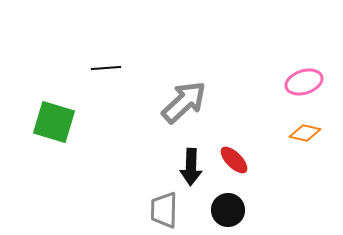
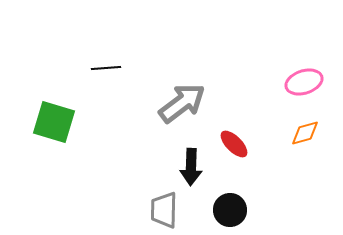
gray arrow: moved 2 px left, 1 px down; rotated 6 degrees clockwise
orange diamond: rotated 28 degrees counterclockwise
red ellipse: moved 16 px up
black circle: moved 2 px right
